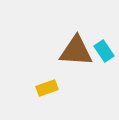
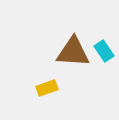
brown triangle: moved 3 px left, 1 px down
